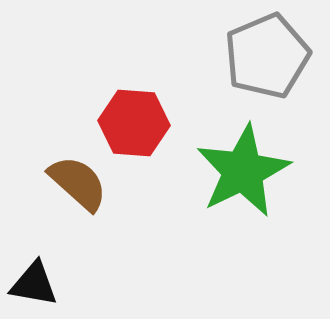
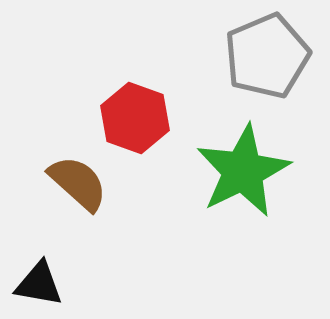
red hexagon: moved 1 px right, 5 px up; rotated 16 degrees clockwise
black triangle: moved 5 px right
